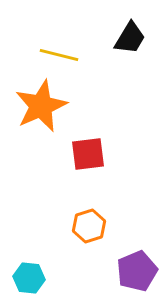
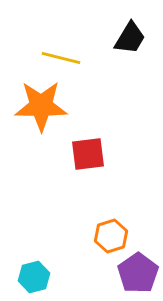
yellow line: moved 2 px right, 3 px down
orange star: rotated 24 degrees clockwise
orange hexagon: moved 22 px right, 10 px down
purple pentagon: moved 1 px right, 2 px down; rotated 12 degrees counterclockwise
cyan hexagon: moved 5 px right, 1 px up; rotated 20 degrees counterclockwise
